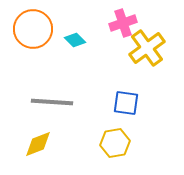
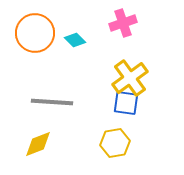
orange circle: moved 2 px right, 4 px down
yellow cross: moved 17 px left, 30 px down
